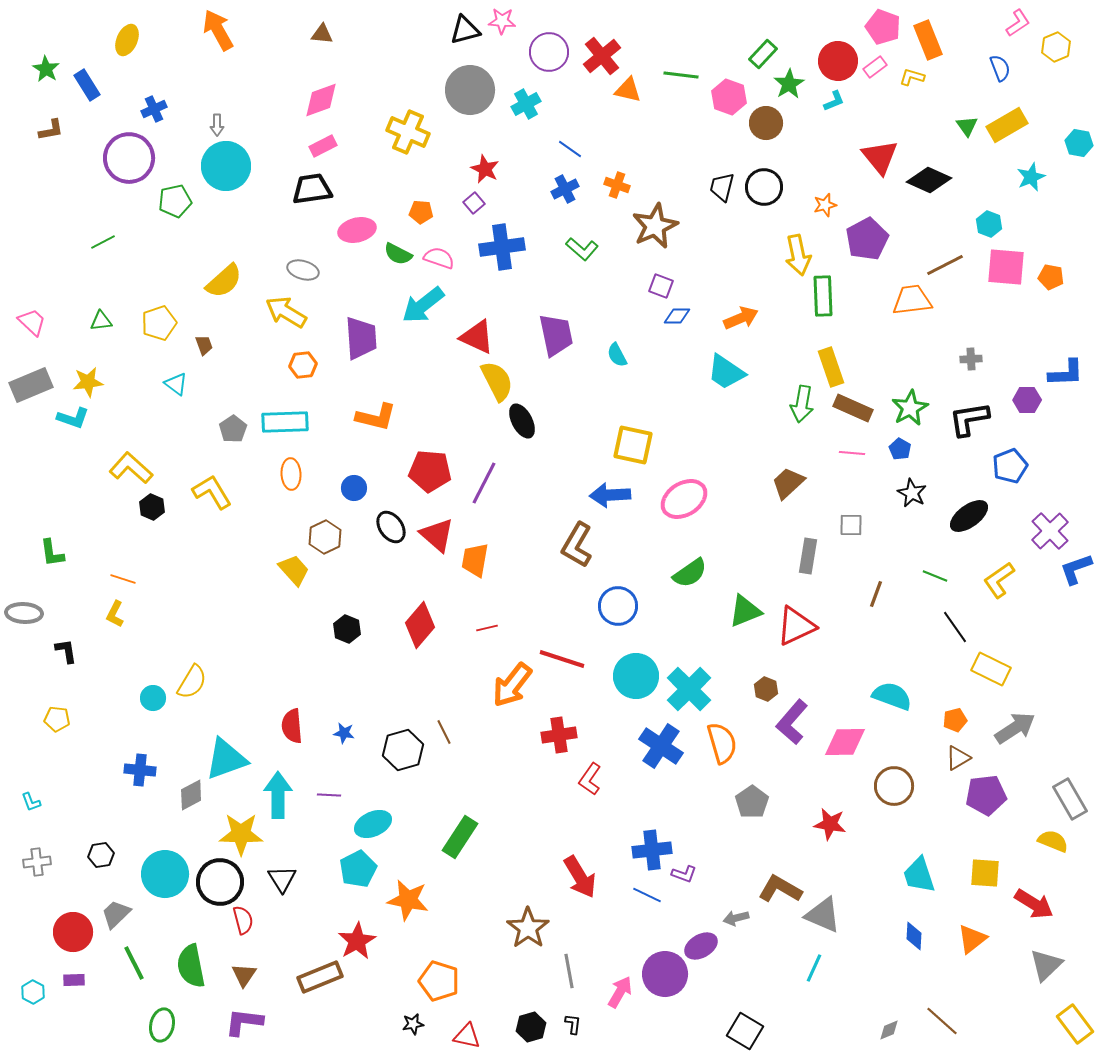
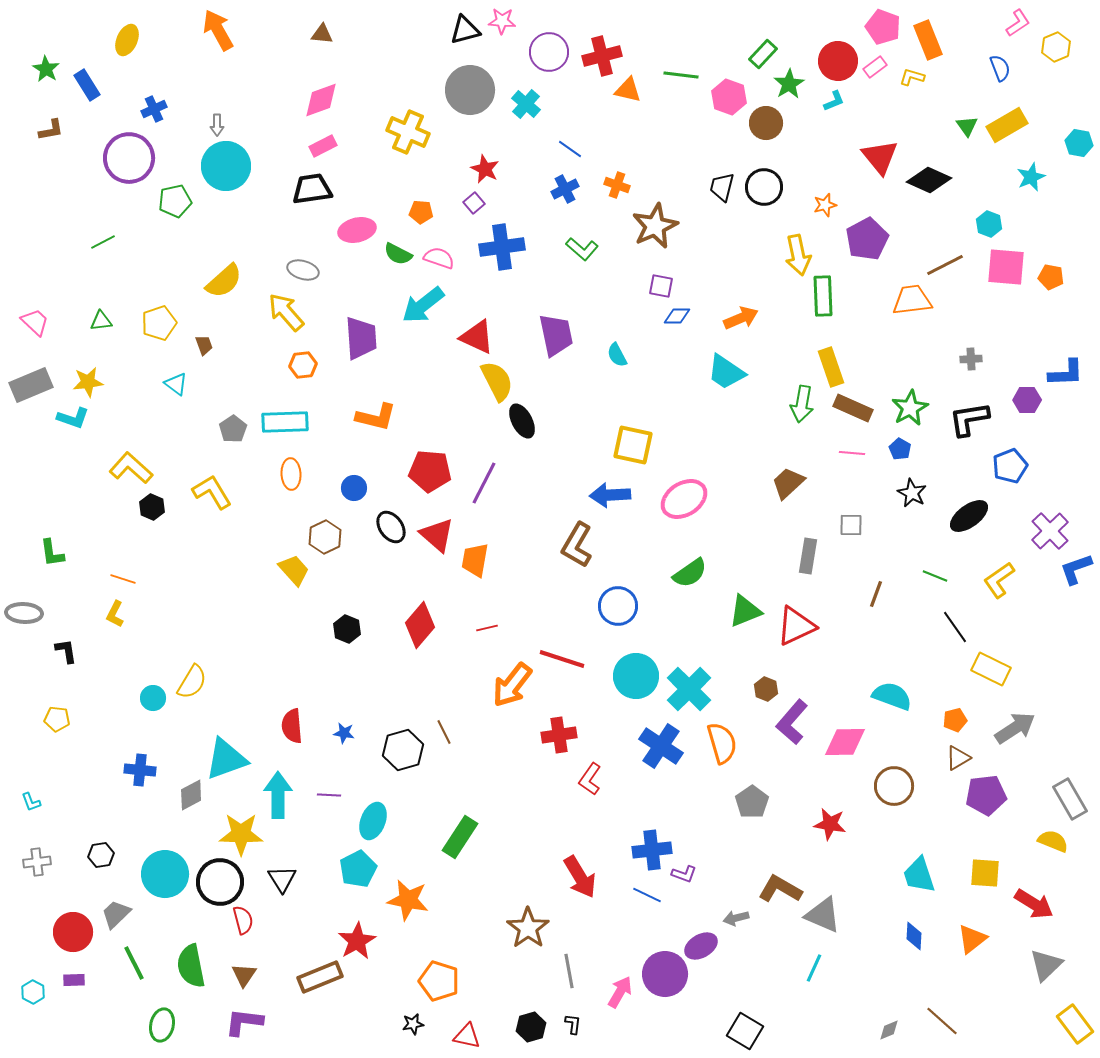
red cross at (602, 56): rotated 24 degrees clockwise
cyan cross at (526, 104): rotated 20 degrees counterclockwise
purple square at (661, 286): rotated 10 degrees counterclockwise
yellow arrow at (286, 312): rotated 18 degrees clockwise
pink trapezoid at (32, 322): moved 3 px right
cyan ellipse at (373, 824): moved 3 px up; rotated 45 degrees counterclockwise
